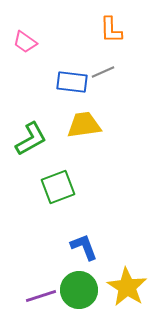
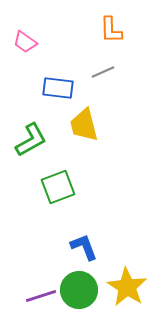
blue rectangle: moved 14 px left, 6 px down
yellow trapezoid: rotated 96 degrees counterclockwise
green L-shape: moved 1 px down
